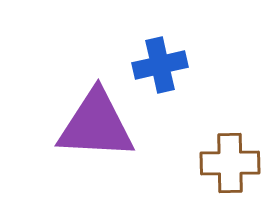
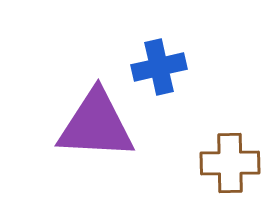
blue cross: moved 1 px left, 2 px down
